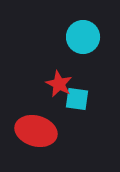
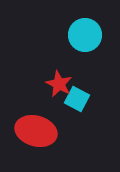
cyan circle: moved 2 px right, 2 px up
cyan square: rotated 20 degrees clockwise
